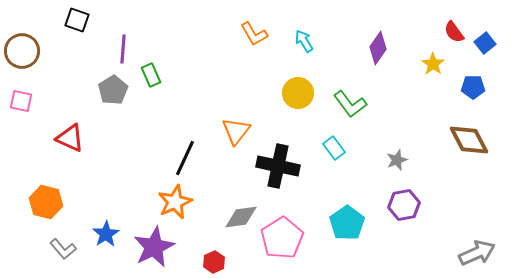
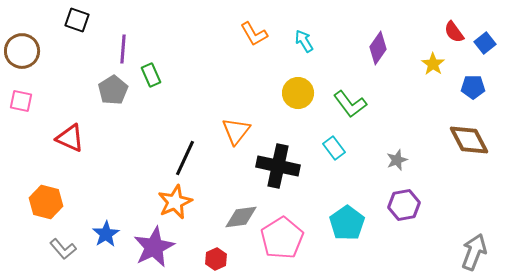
gray arrow: moved 3 px left, 1 px up; rotated 45 degrees counterclockwise
red hexagon: moved 2 px right, 3 px up
